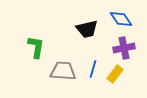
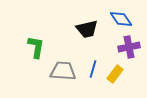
purple cross: moved 5 px right, 1 px up
